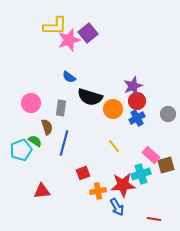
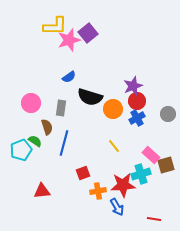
blue semicircle: rotated 72 degrees counterclockwise
